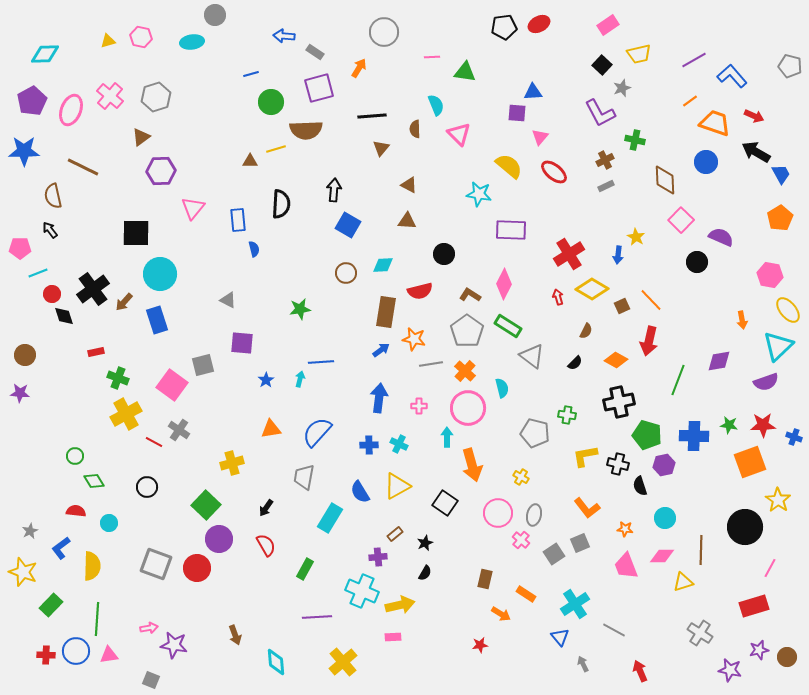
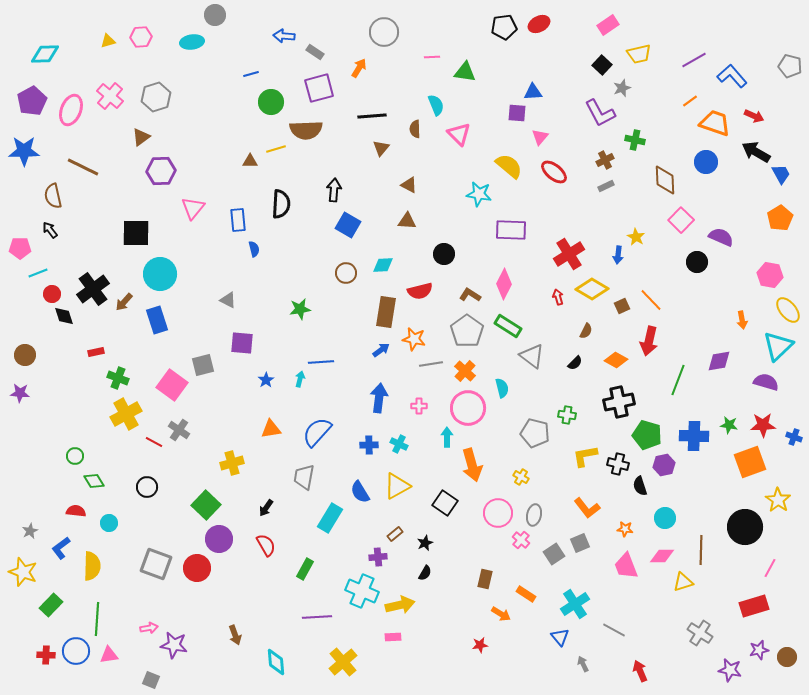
pink hexagon at (141, 37): rotated 15 degrees counterclockwise
purple semicircle at (766, 382): rotated 145 degrees counterclockwise
